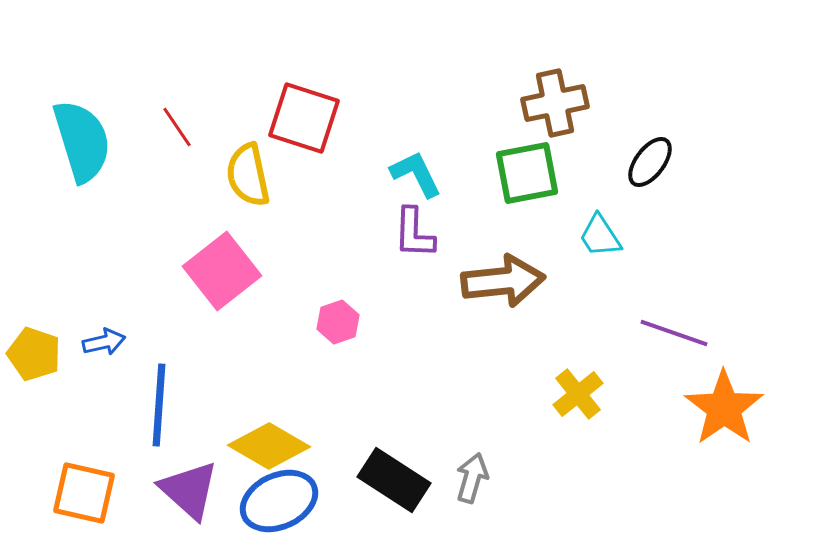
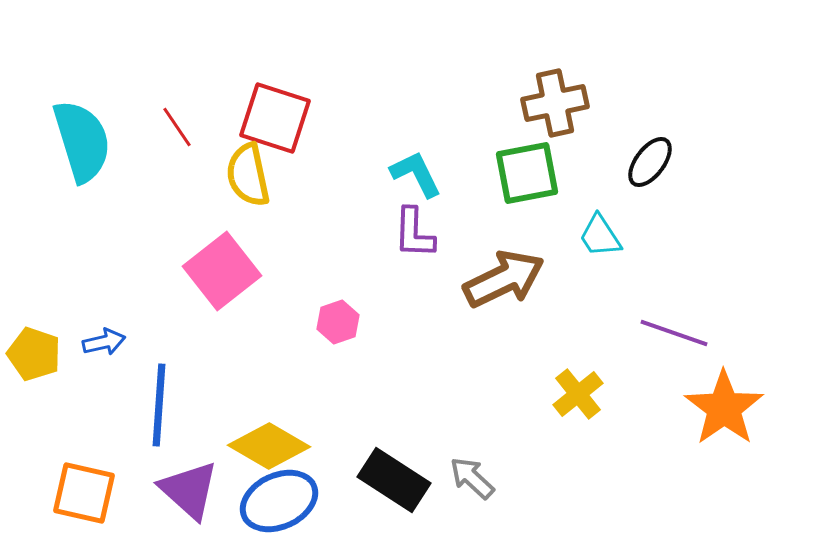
red square: moved 29 px left
brown arrow: moved 1 px right, 2 px up; rotated 20 degrees counterclockwise
gray arrow: rotated 63 degrees counterclockwise
